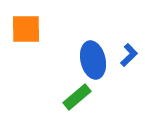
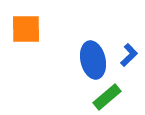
green rectangle: moved 30 px right
